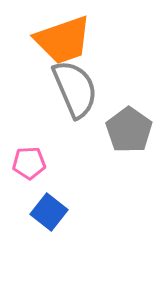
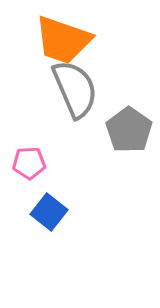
orange trapezoid: rotated 38 degrees clockwise
